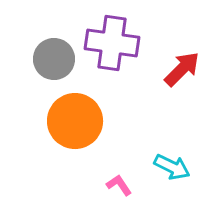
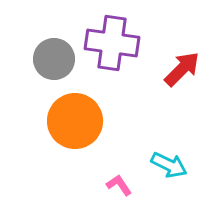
cyan arrow: moved 3 px left, 2 px up
